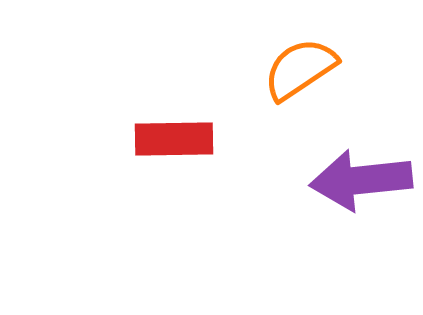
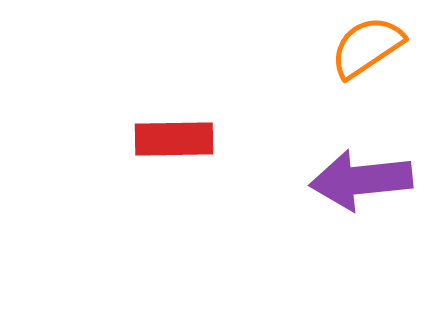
orange semicircle: moved 67 px right, 22 px up
